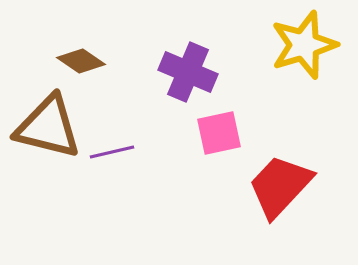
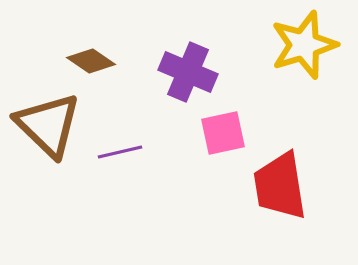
brown diamond: moved 10 px right
brown triangle: moved 2 px up; rotated 30 degrees clockwise
pink square: moved 4 px right
purple line: moved 8 px right
red trapezoid: rotated 52 degrees counterclockwise
